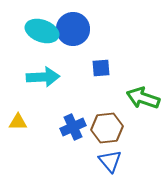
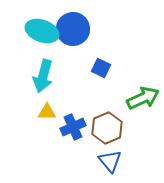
blue square: rotated 30 degrees clockwise
cyan arrow: moved 1 px up; rotated 108 degrees clockwise
green arrow: rotated 136 degrees clockwise
yellow triangle: moved 29 px right, 10 px up
brown hexagon: rotated 16 degrees counterclockwise
